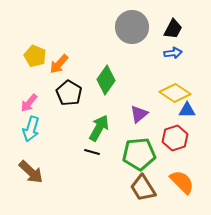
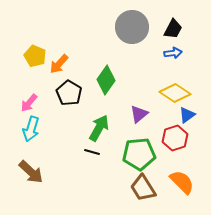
blue triangle: moved 5 px down; rotated 36 degrees counterclockwise
